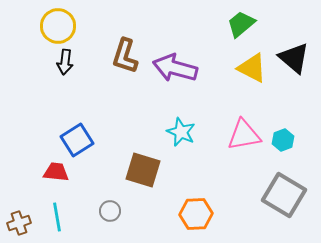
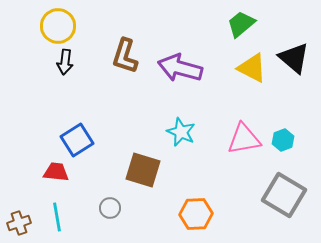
purple arrow: moved 5 px right
pink triangle: moved 4 px down
gray circle: moved 3 px up
